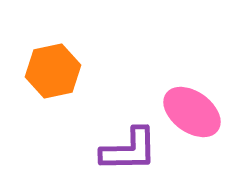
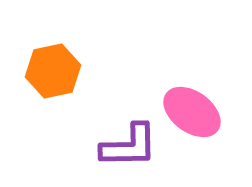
purple L-shape: moved 4 px up
